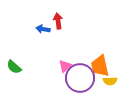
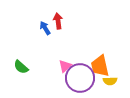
blue arrow: moved 2 px right, 1 px up; rotated 48 degrees clockwise
green semicircle: moved 7 px right
